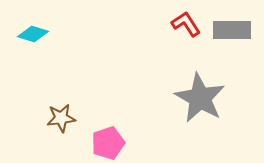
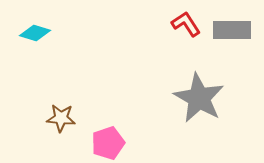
cyan diamond: moved 2 px right, 1 px up
gray star: moved 1 px left
brown star: rotated 12 degrees clockwise
